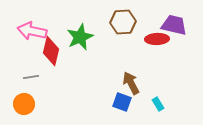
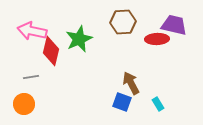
green star: moved 1 px left, 2 px down
